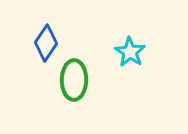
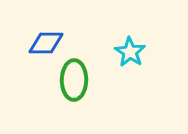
blue diamond: rotated 57 degrees clockwise
